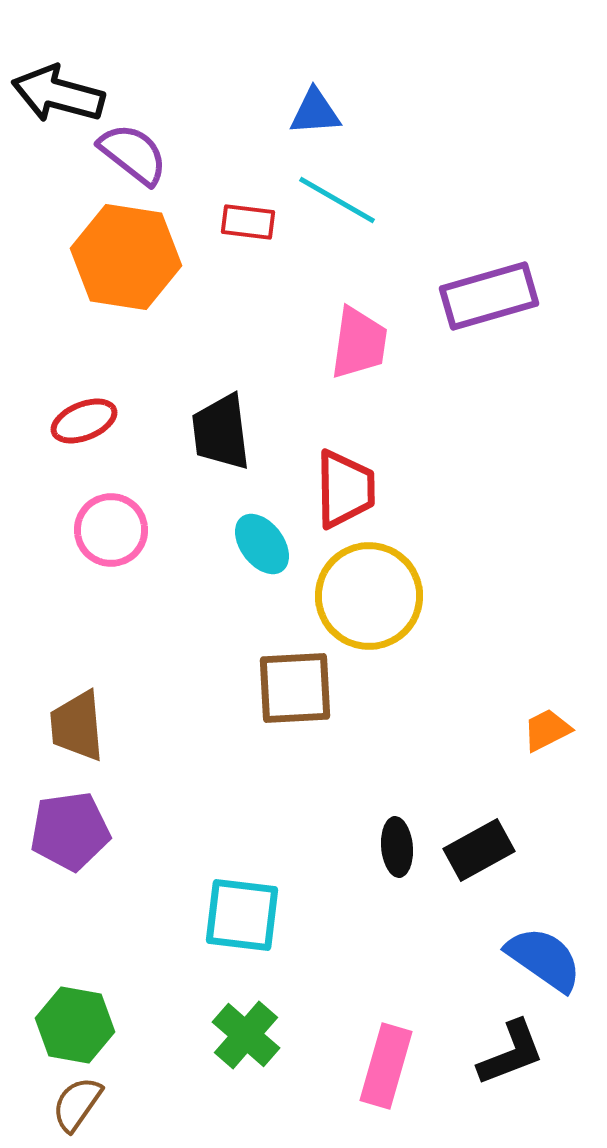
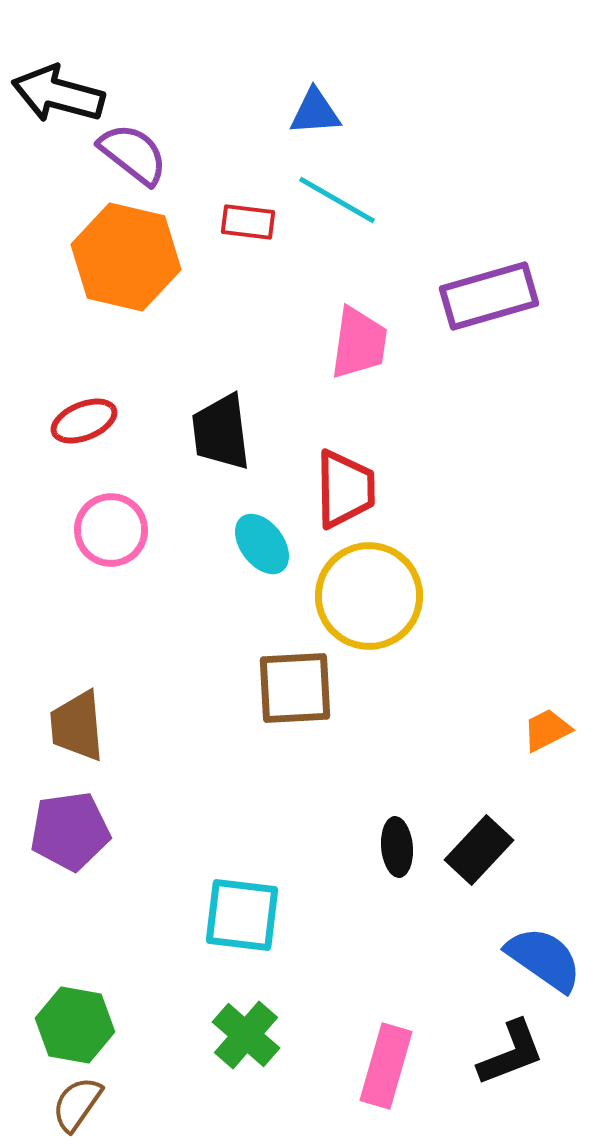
orange hexagon: rotated 4 degrees clockwise
black rectangle: rotated 18 degrees counterclockwise
